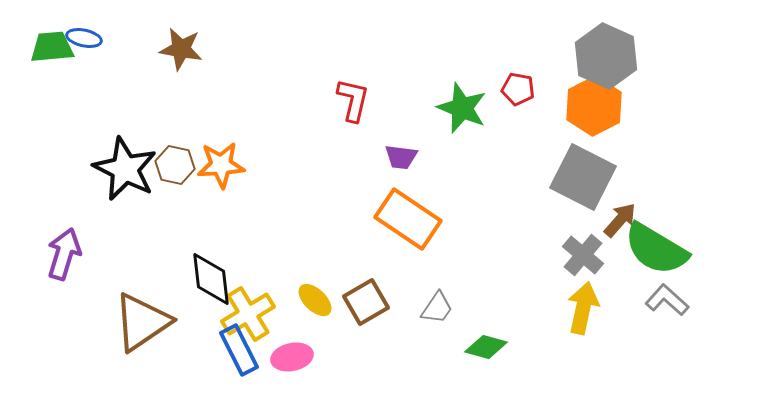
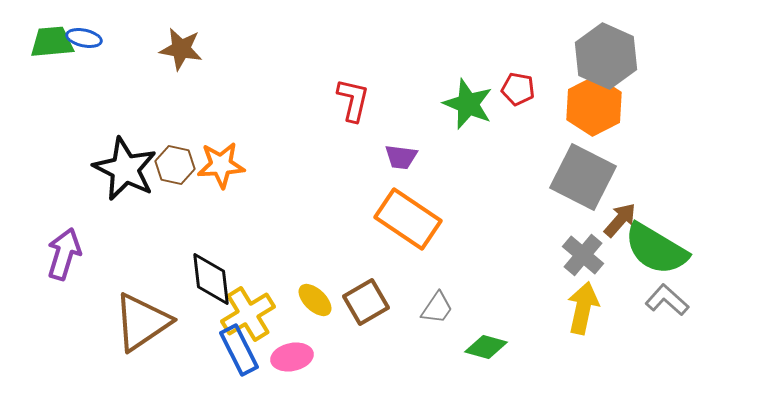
green trapezoid: moved 5 px up
green star: moved 6 px right, 4 px up
